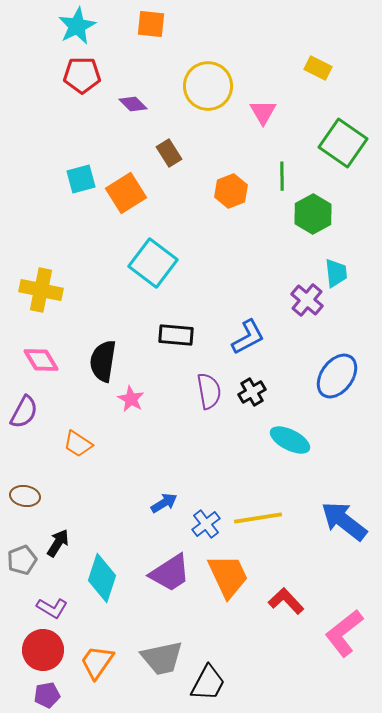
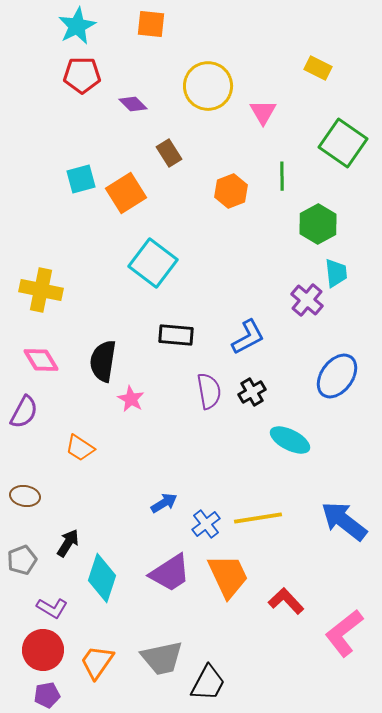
green hexagon at (313, 214): moved 5 px right, 10 px down
orange trapezoid at (78, 444): moved 2 px right, 4 px down
black arrow at (58, 543): moved 10 px right
